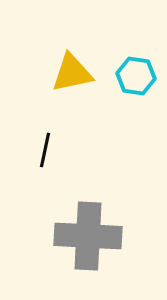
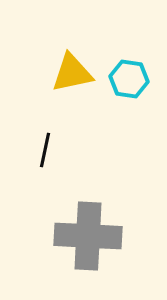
cyan hexagon: moved 7 px left, 3 px down
